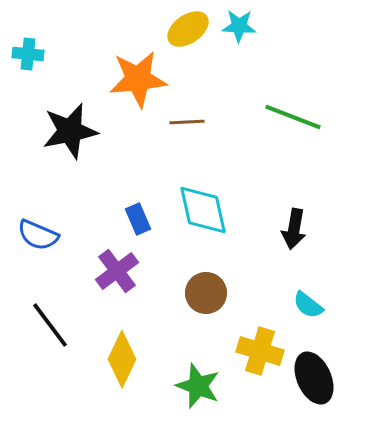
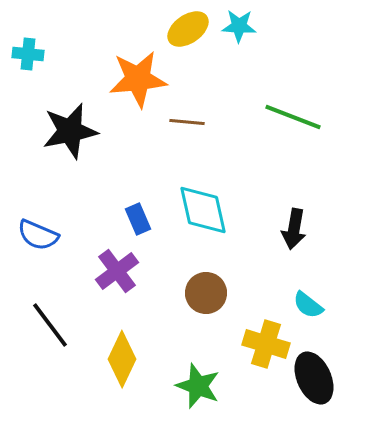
brown line: rotated 8 degrees clockwise
yellow cross: moved 6 px right, 7 px up
